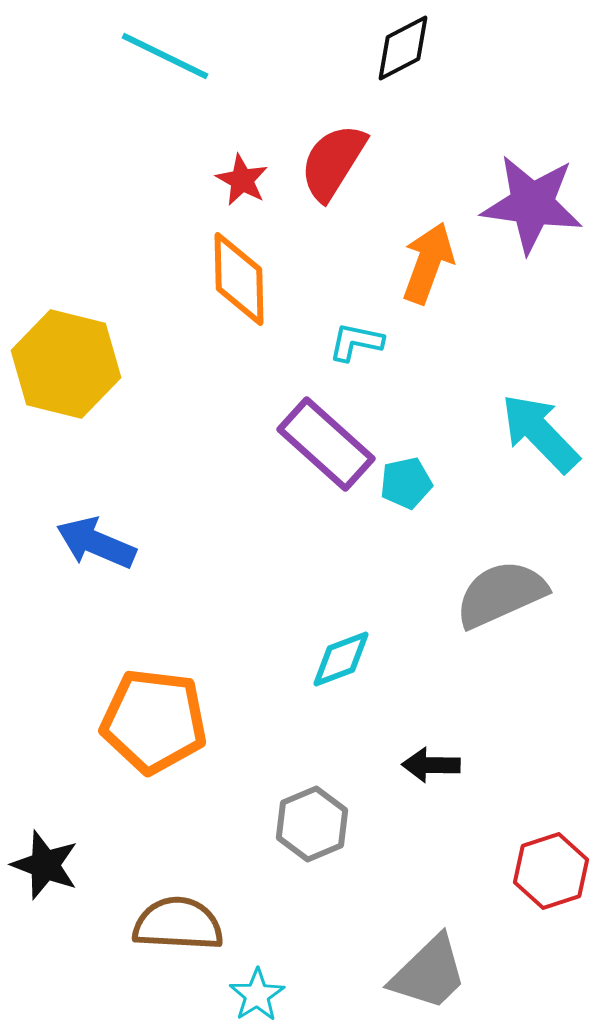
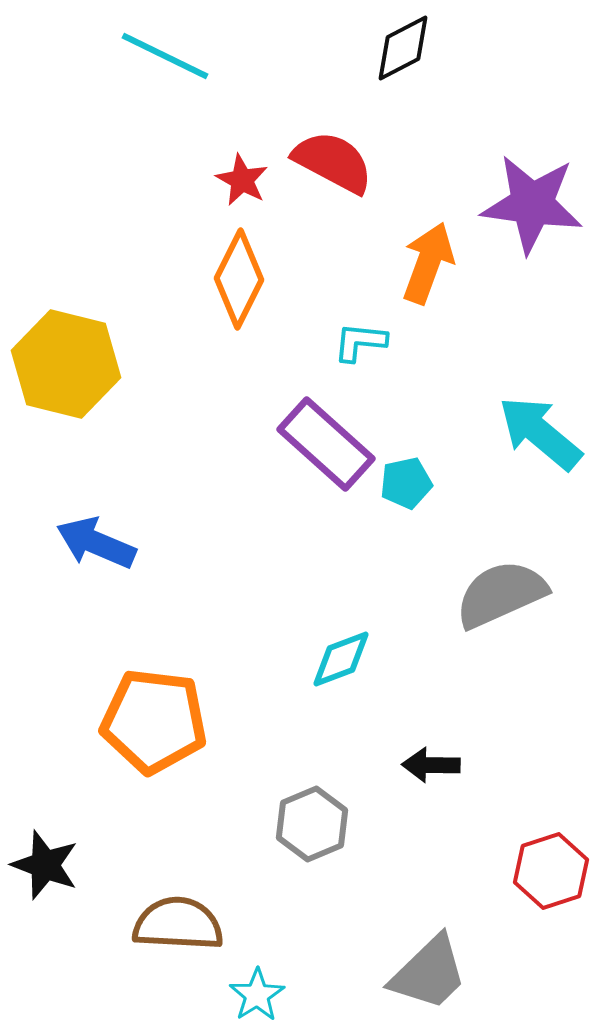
red semicircle: rotated 86 degrees clockwise
orange diamond: rotated 28 degrees clockwise
cyan L-shape: moved 4 px right; rotated 6 degrees counterclockwise
cyan arrow: rotated 6 degrees counterclockwise
